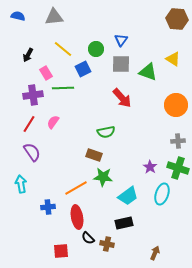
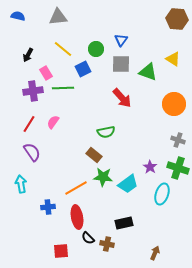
gray triangle: moved 4 px right
purple cross: moved 4 px up
orange circle: moved 2 px left, 1 px up
gray cross: moved 1 px up; rotated 24 degrees clockwise
brown rectangle: rotated 21 degrees clockwise
cyan trapezoid: moved 12 px up
